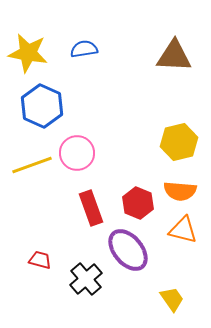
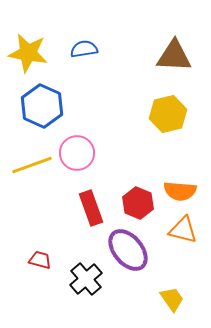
yellow hexagon: moved 11 px left, 28 px up
